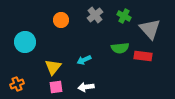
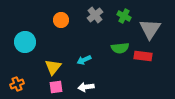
gray triangle: rotated 15 degrees clockwise
